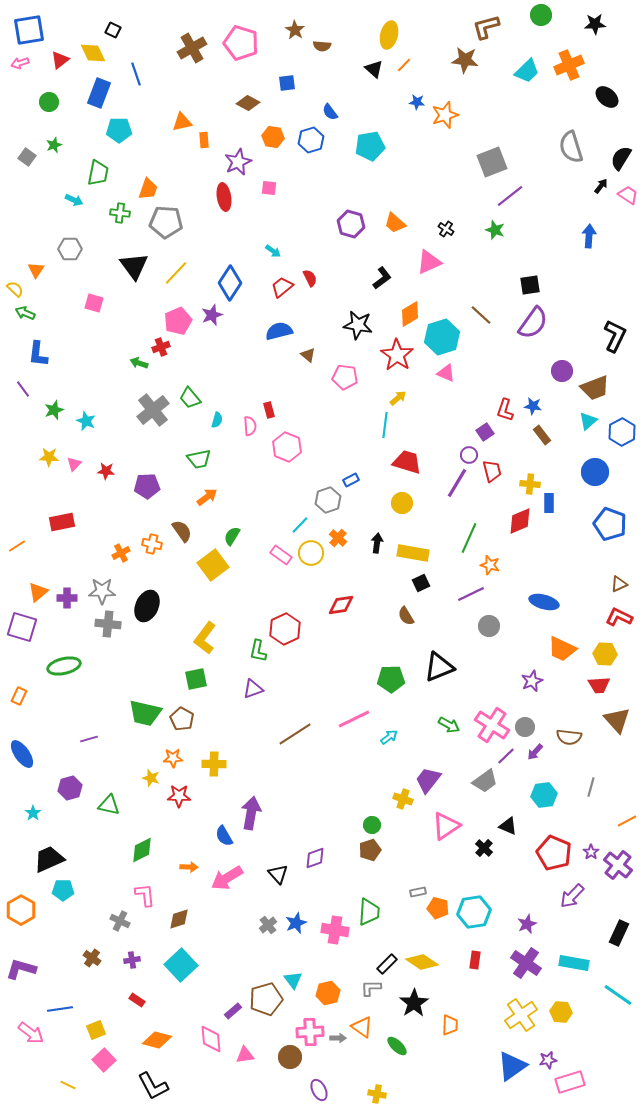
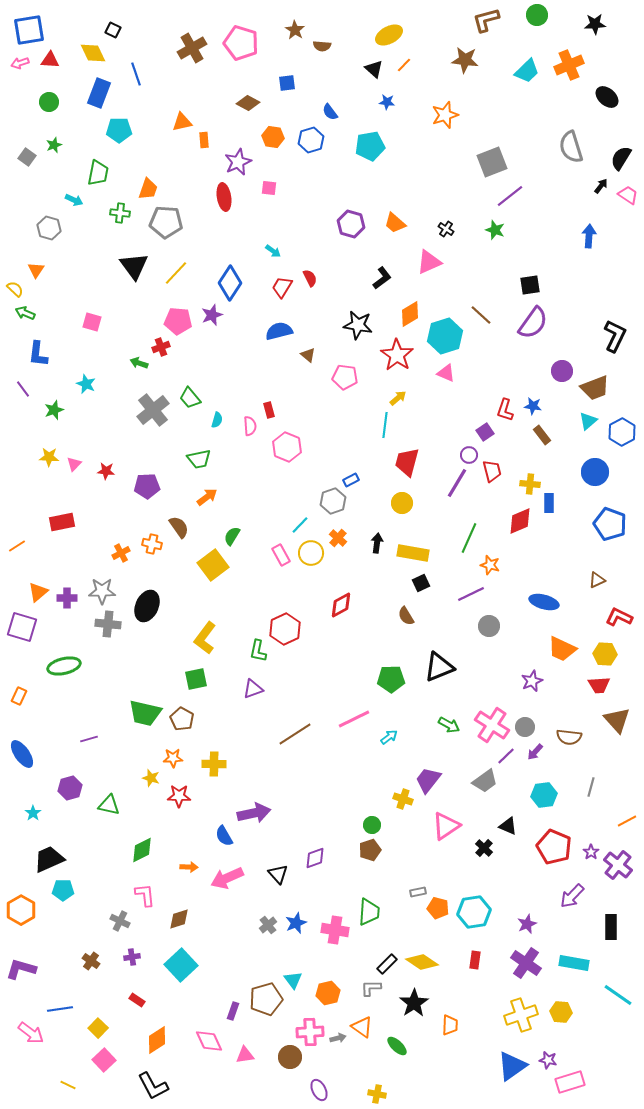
green circle at (541, 15): moved 4 px left
brown L-shape at (486, 27): moved 7 px up
yellow ellipse at (389, 35): rotated 48 degrees clockwise
red triangle at (60, 60): moved 10 px left; rotated 42 degrees clockwise
blue star at (417, 102): moved 30 px left
gray hexagon at (70, 249): moved 21 px left, 21 px up; rotated 15 degrees clockwise
red trapezoid at (282, 287): rotated 20 degrees counterclockwise
pink square at (94, 303): moved 2 px left, 19 px down
pink pentagon at (178, 321): rotated 28 degrees clockwise
cyan hexagon at (442, 337): moved 3 px right, 1 px up
cyan star at (86, 421): moved 37 px up
red trapezoid at (407, 462): rotated 92 degrees counterclockwise
gray hexagon at (328, 500): moved 5 px right, 1 px down
brown semicircle at (182, 531): moved 3 px left, 4 px up
pink rectangle at (281, 555): rotated 25 degrees clockwise
brown triangle at (619, 584): moved 22 px left, 4 px up
red diamond at (341, 605): rotated 20 degrees counterclockwise
purple arrow at (251, 813): moved 3 px right; rotated 68 degrees clockwise
red pentagon at (554, 853): moved 6 px up
pink arrow at (227, 878): rotated 8 degrees clockwise
black rectangle at (619, 933): moved 8 px left, 6 px up; rotated 25 degrees counterclockwise
brown cross at (92, 958): moved 1 px left, 3 px down
purple cross at (132, 960): moved 3 px up
purple rectangle at (233, 1011): rotated 30 degrees counterclockwise
yellow cross at (521, 1015): rotated 16 degrees clockwise
yellow square at (96, 1030): moved 2 px right, 2 px up; rotated 24 degrees counterclockwise
gray arrow at (338, 1038): rotated 14 degrees counterclockwise
pink diamond at (211, 1039): moved 2 px left, 2 px down; rotated 20 degrees counterclockwise
orange diamond at (157, 1040): rotated 48 degrees counterclockwise
purple star at (548, 1060): rotated 24 degrees clockwise
